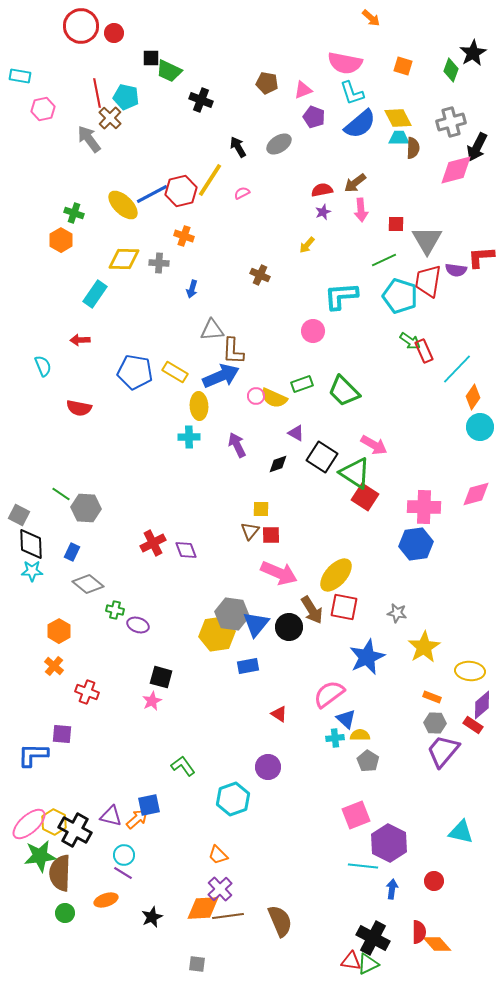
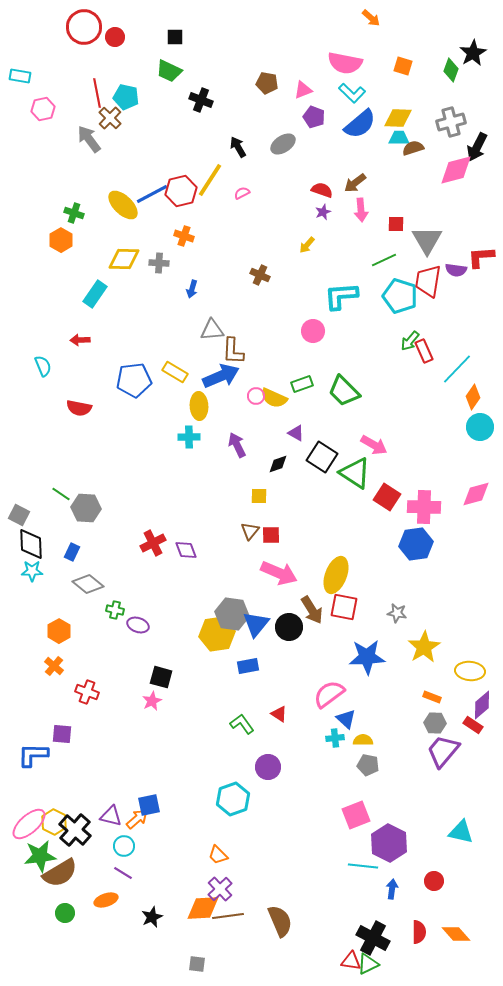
red circle at (81, 26): moved 3 px right, 1 px down
red circle at (114, 33): moved 1 px right, 4 px down
black square at (151, 58): moved 24 px right, 21 px up
cyan L-shape at (352, 93): rotated 28 degrees counterclockwise
yellow diamond at (398, 118): rotated 60 degrees counterclockwise
gray ellipse at (279, 144): moved 4 px right
brown semicircle at (413, 148): rotated 110 degrees counterclockwise
red semicircle at (322, 190): rotated 30 degrees clockwise
green arrow at (410, 341): rotated 95 degrees clockwise
blue pentagon at (135, 372): moved 1 px left, 8 px down; rotated 16 degrees counterclockwise
red square at (365, 497): moved 22 px right
yellow square at (261, 509): moved 2 px left, 13 px up
yellow ellipse at (336, 575): rotated 21 degrees counterclockwise
blue star at (367, 657): rotated 21 degrees clockwise
yellow semicircle at (360, 735): moved 3 px right, 5 px down
gray pentagon at (368, 761): moved 4 px down; rotated 20 degrees counterclockwise
green L-shape at (183, 766): moved 59 px right, 42 px up
black cross at (75, 830): rotated 12 degrees clockwise
cyan circle at (124, 855): moved 9 px up
brown semicircle at (60, 873): rotated 123 degrees counterclockwise
orange diamond at (437, 944): moved 19 px right, 10 px up
